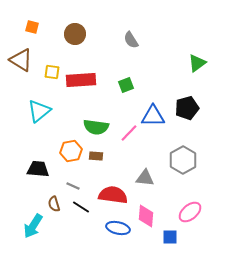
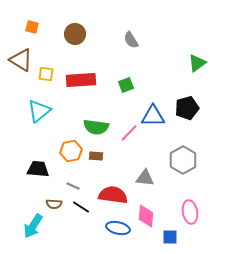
yellow square: moved 6 px left, 2 px down
brown semicircle: rotated 70 degrees counterclockwise
pink ellipse: rotated 60 degrees counterclockwise
